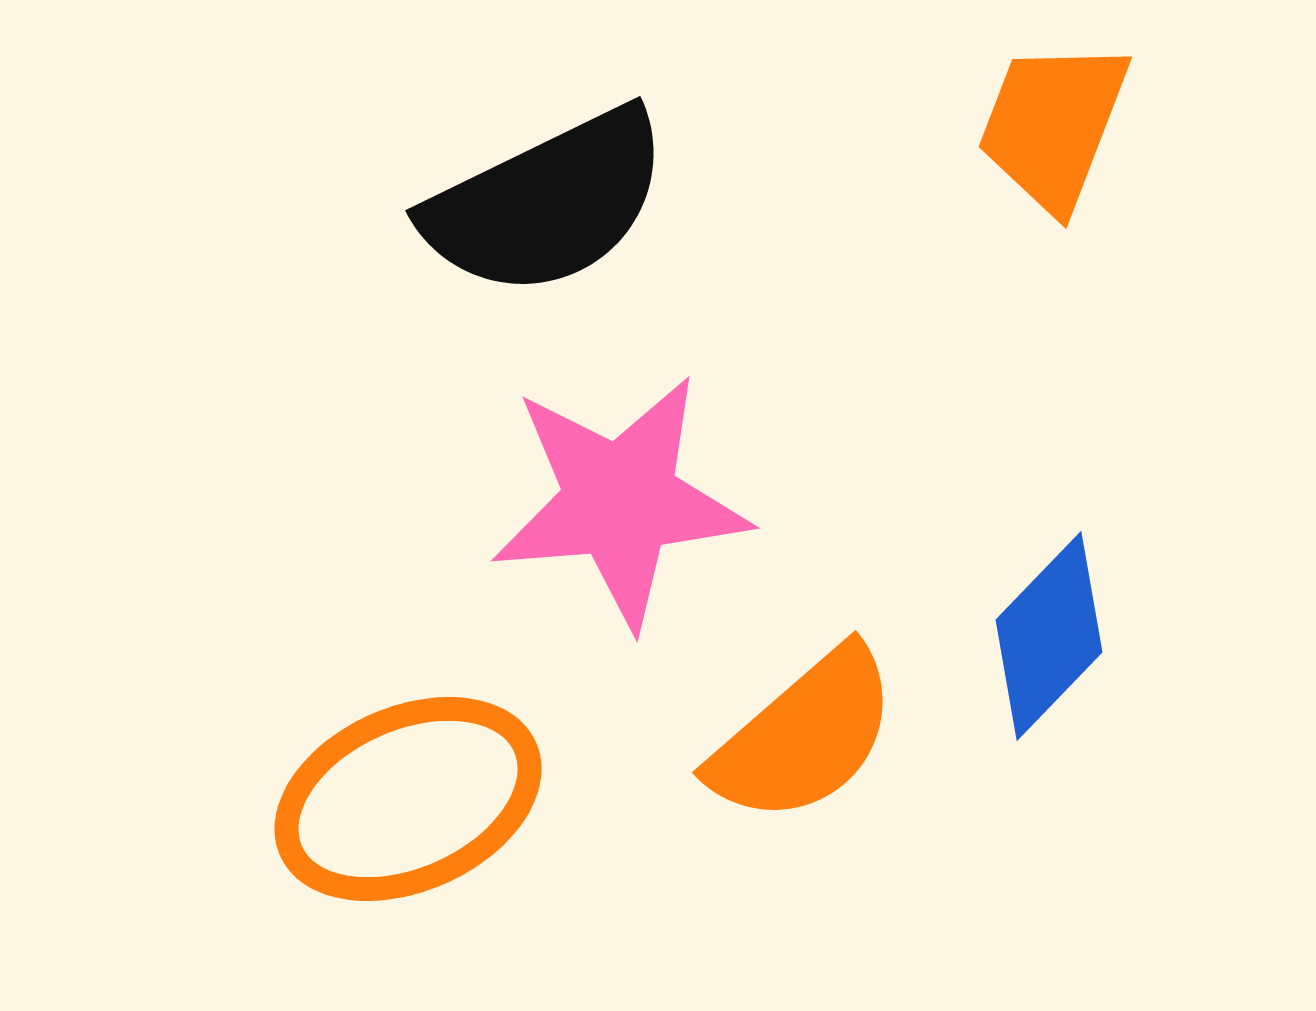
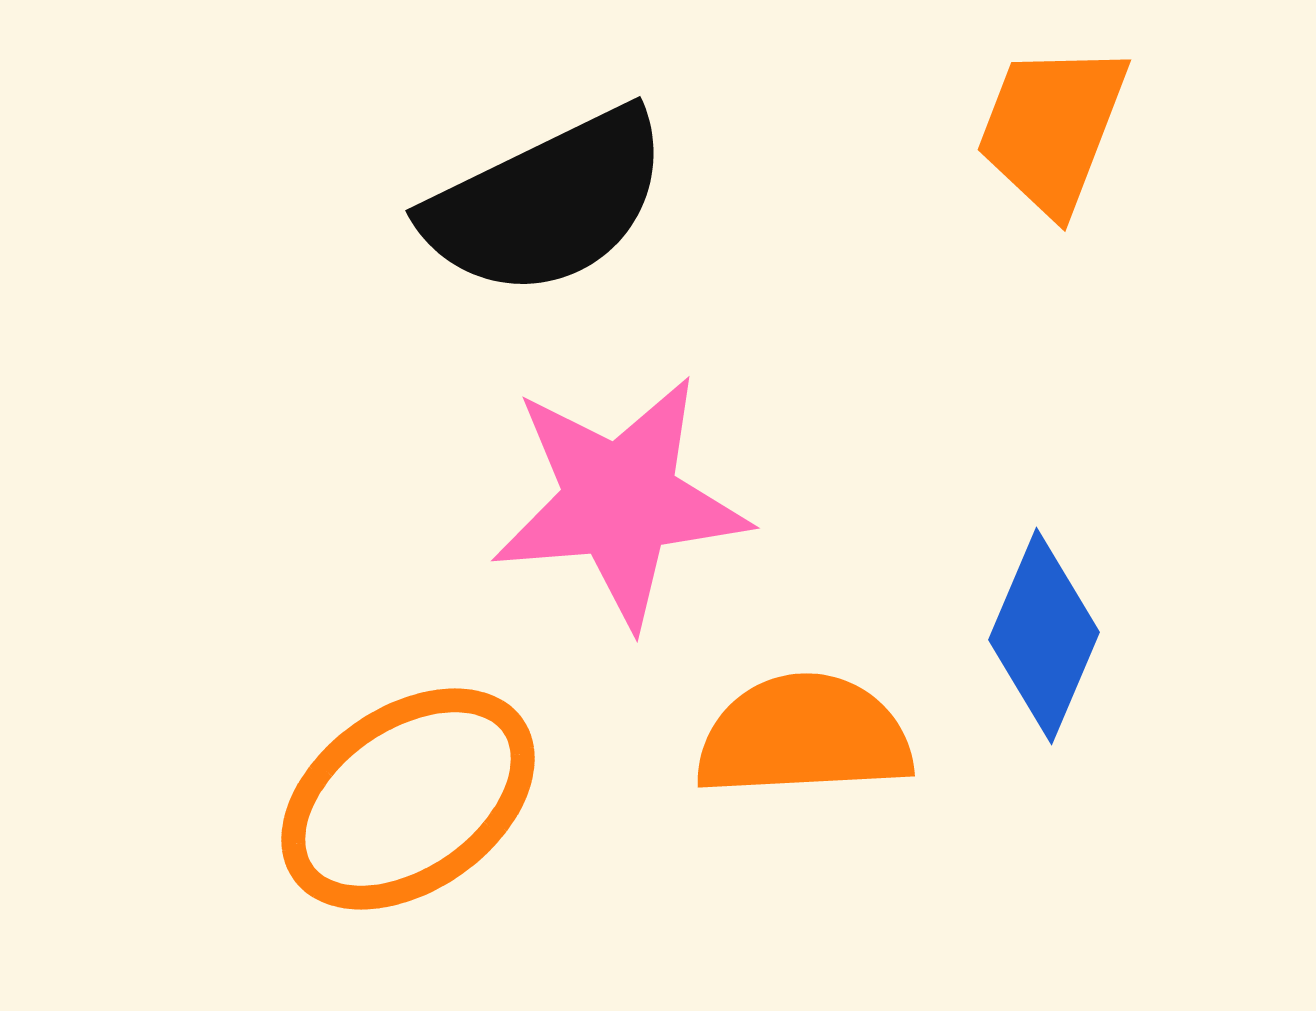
orange trapezoid: moved 1 px left, 3 px down
blue diamond: moved 5 px left; rotated 21 degrees counterclockwise
orange semicircle: rotated 142 degrees counterclockwise
orange ellipse: rotated 11 degrees counterclockwise
